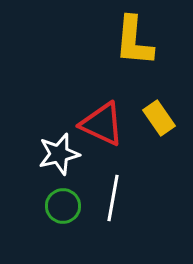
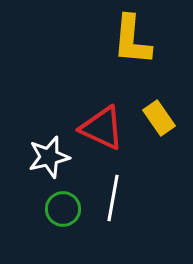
yellow L-shape: moved 2 px left, 1 px up
red triangle: moved 4 px down
white star: moved 10 px left, 3 px down
green circle: moved 3 px down
